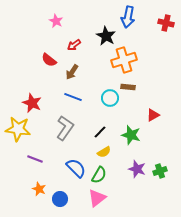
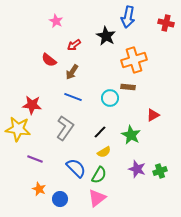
orange cross: moved 10 px right
red star: moved 2 px down; rotated 18 degrees counterclockwise
green star: rotated 12 degrees clockwise
